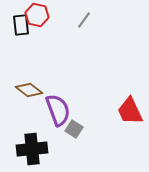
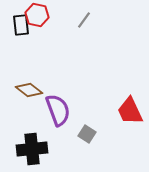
gray square: moved 13 px right, 5 px down
